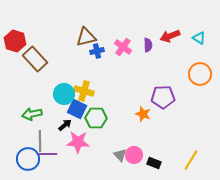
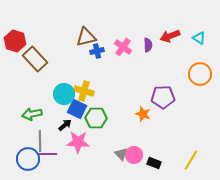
gray triangle: moved 1 px right, 1 px up
